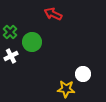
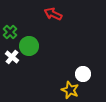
green circle: moved 3 px left, 4 px down
white cross: moved 1 px right, 1 px down; rotated 24 degrees counterclockwise
yellow star: moved 4 px right, 1 px down; rotated 18 degrees clockwise
